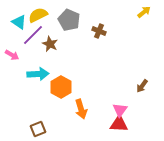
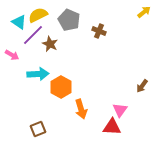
red triangle: moved 7 px left, 3 px down
